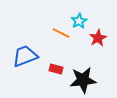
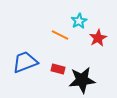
orange line: moved 1 px left, 2 px down
blue trapezoid: moved 6 px down
red rectangle: moved 2 px right
black star: moved 1 px left
